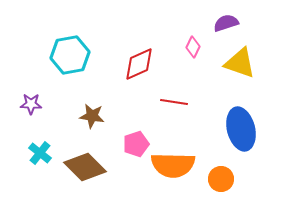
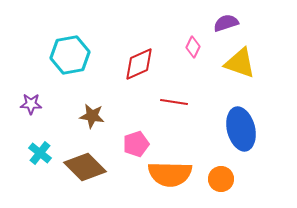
orange semicircle: moved 3 px left, 9 px down
